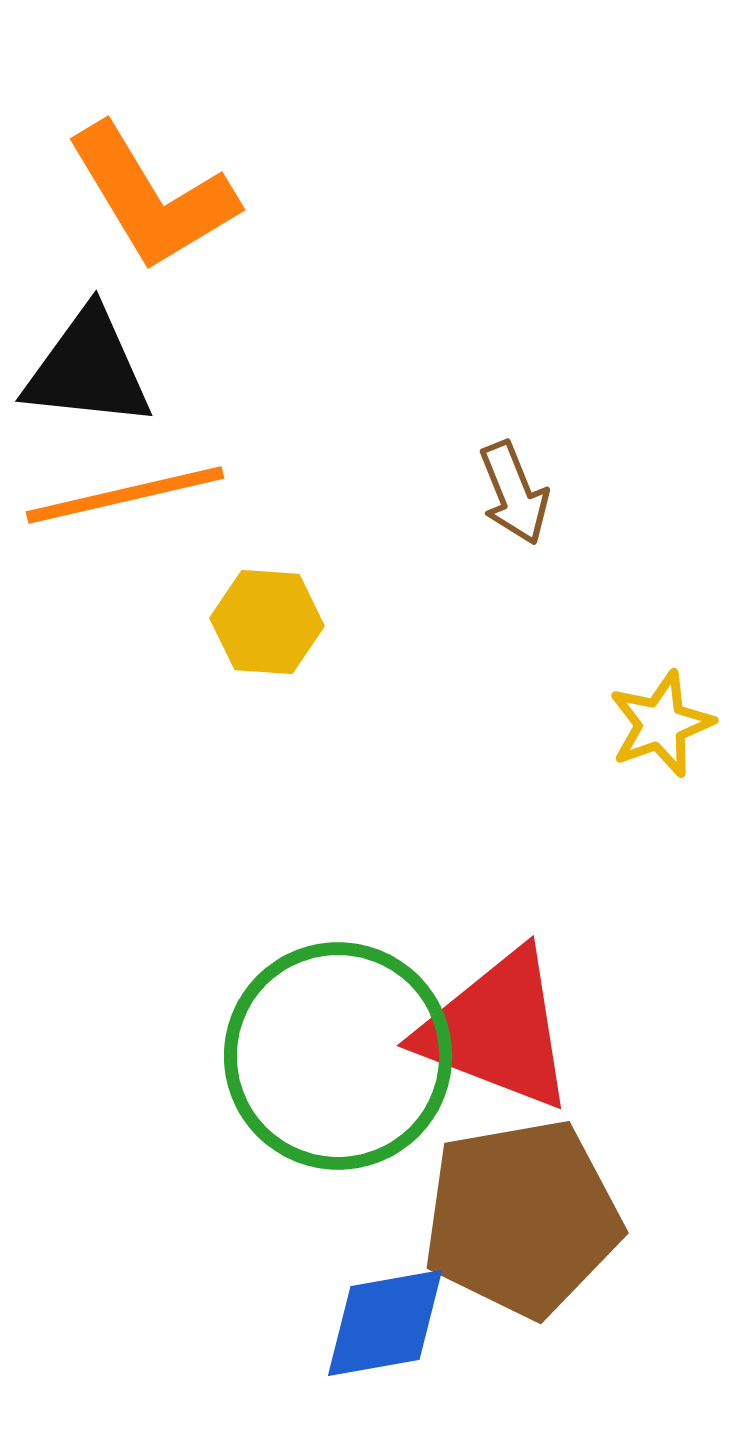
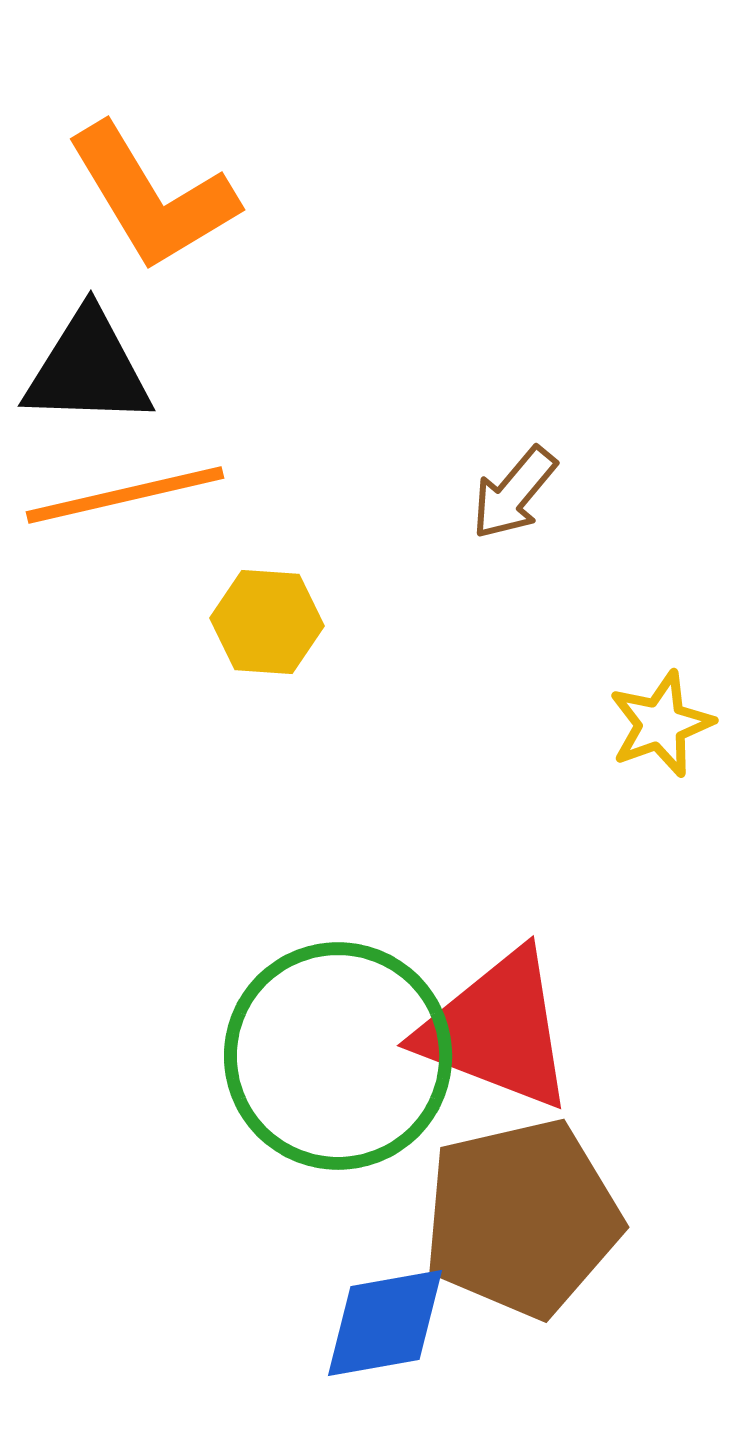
black triangle: rotated 4 degrees counterclockwise
brown arrow: rotated 62 degrees clockwise
brown pentagon: rotated 3 degrees counterclockwise
